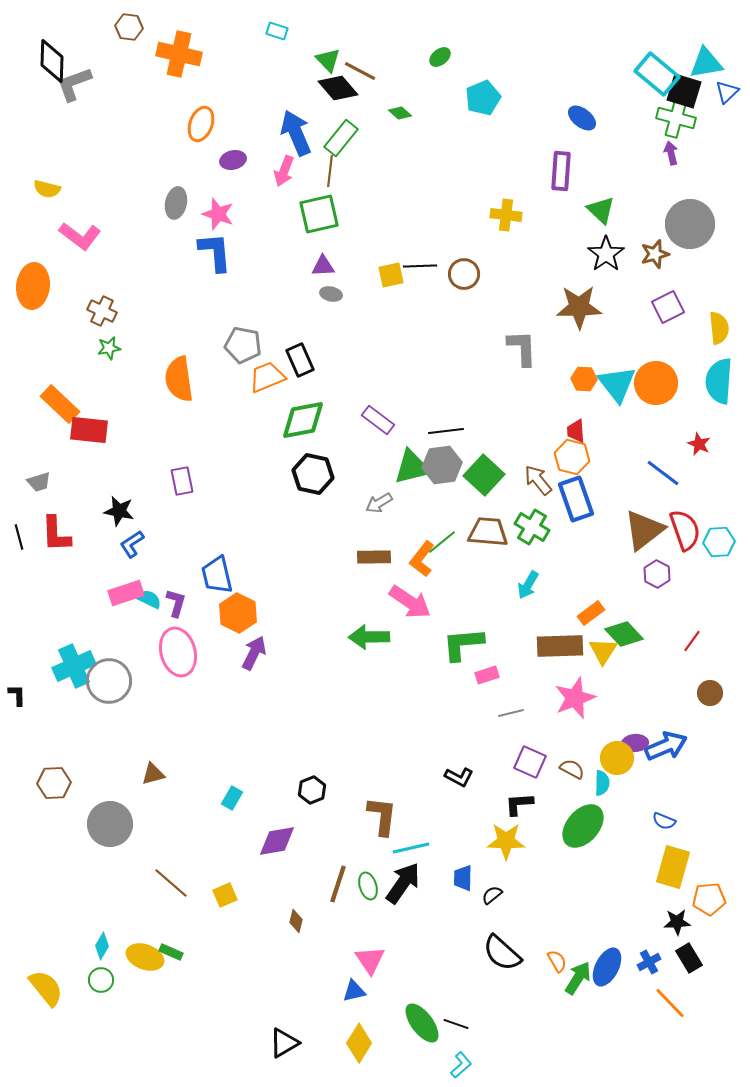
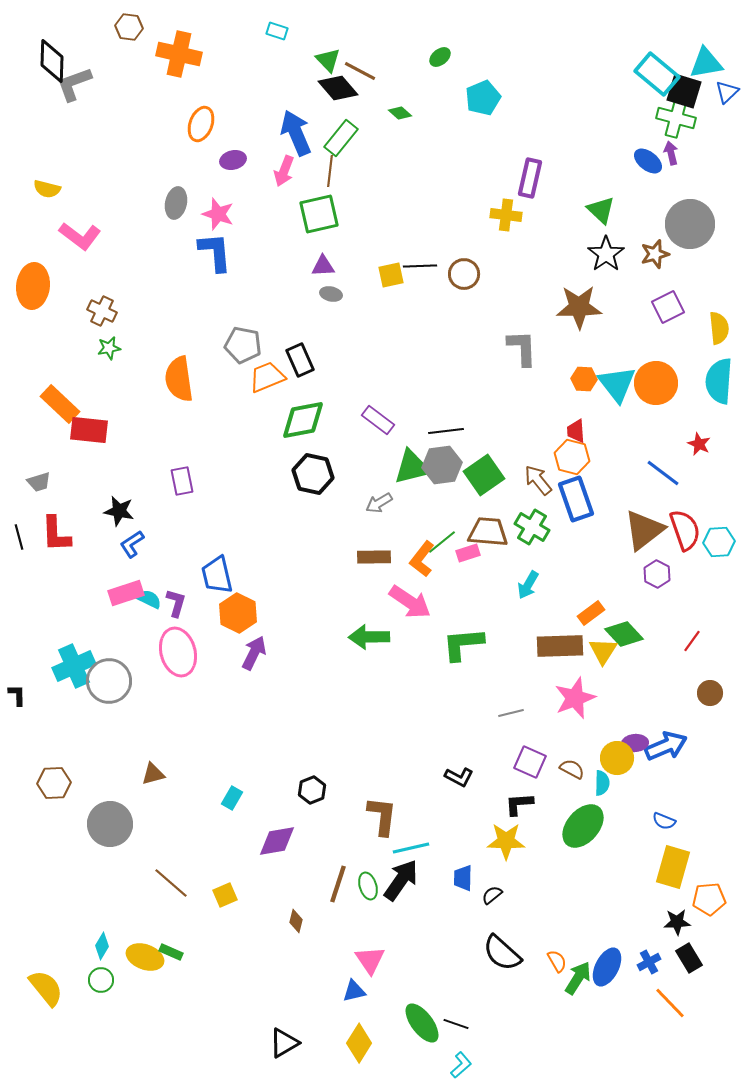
blue ellipse at (582, 118): moved 66 px right, 43 px down
purple rectangle at (561, 171): moved 31 px left, 7 px down; rotated 9 degrees clockwise
green square at (484, 475): rotated 12 degrees clockwise
pink rectangle at (487, 675): moved 19 px left, 122 px up
black arrow at (403, 883): moved 2 px left, 3 px up
